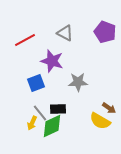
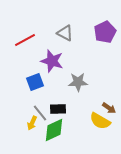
purple pentagon: rotated 25 degrees clockwise
blue square: moved 1 px left, 1 px up
green diamond: moved 2 px right, 4 px down
